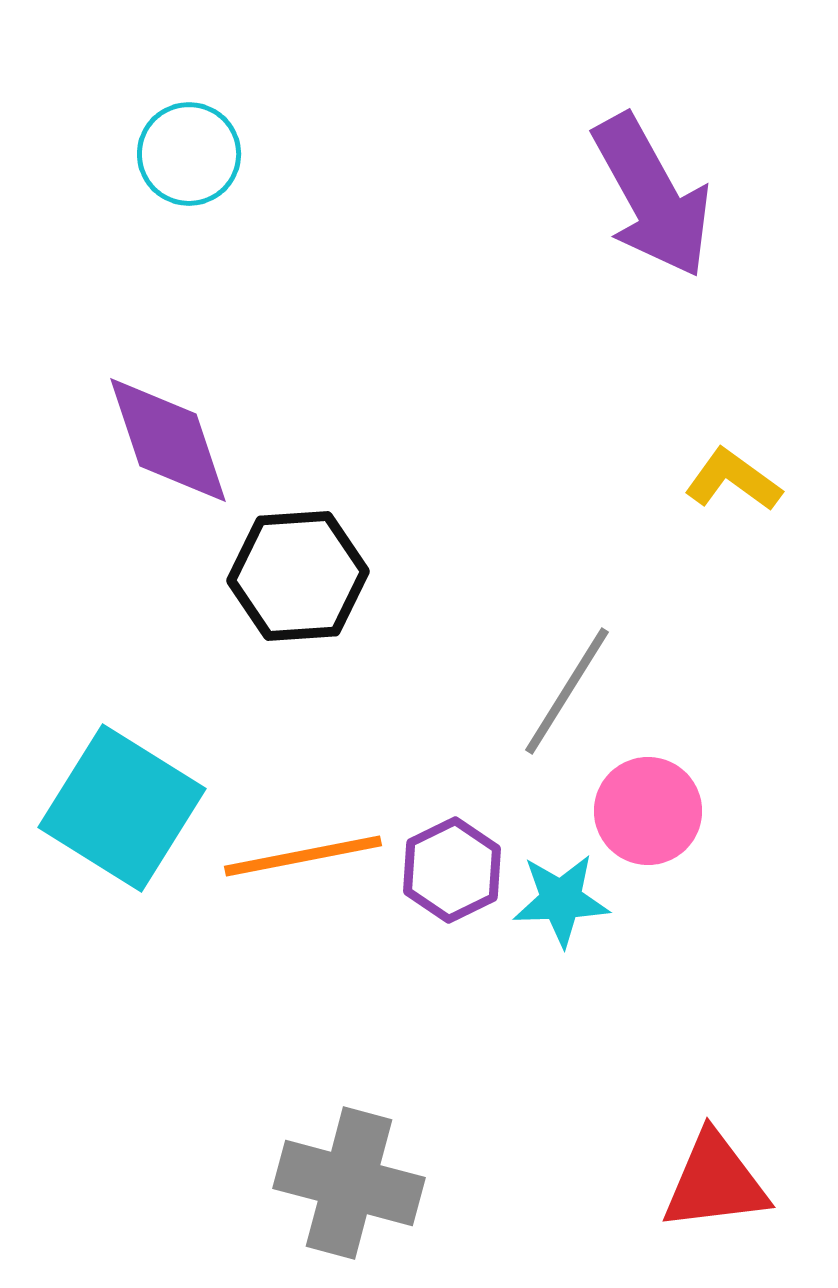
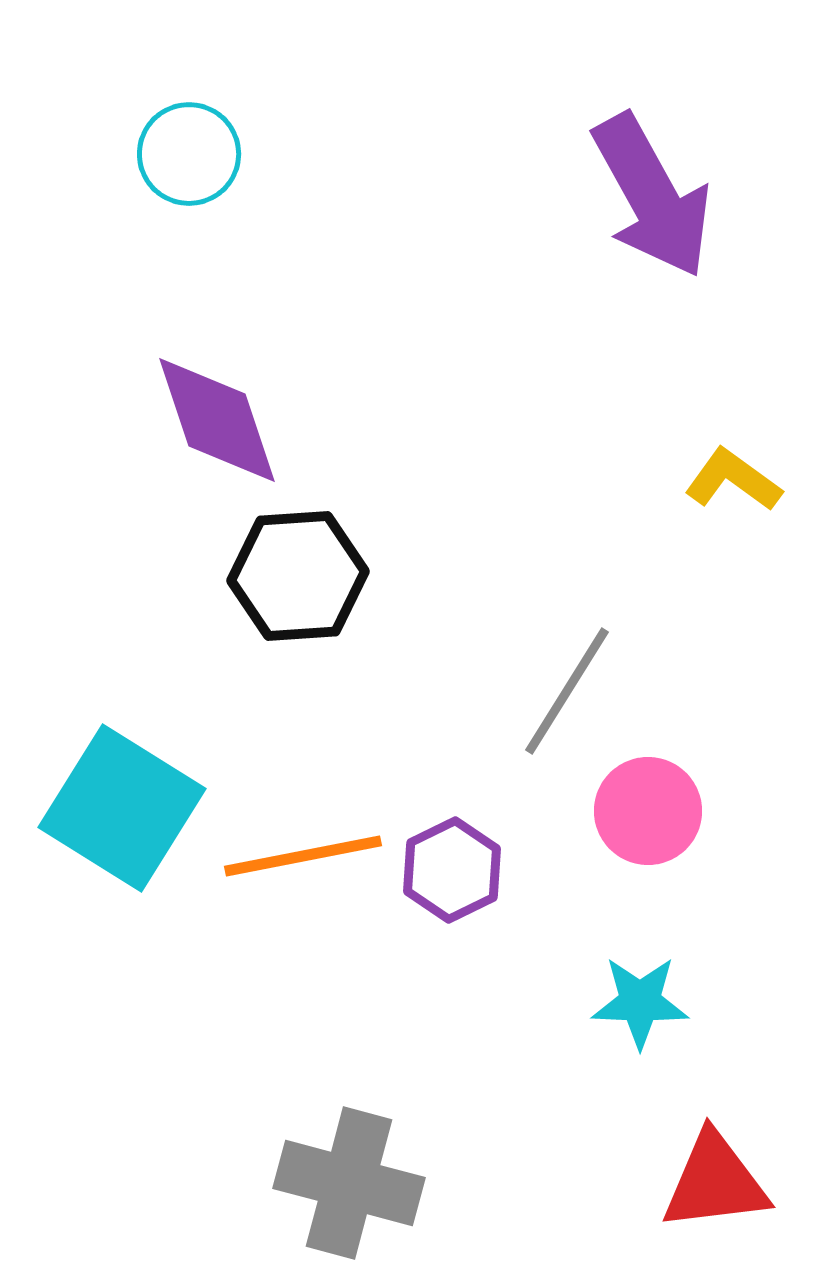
purple diamond: moved 49 px right, 20 px up
cyan star: moved 79 px right, 102 px down; rotated 4 degrees clockwise
